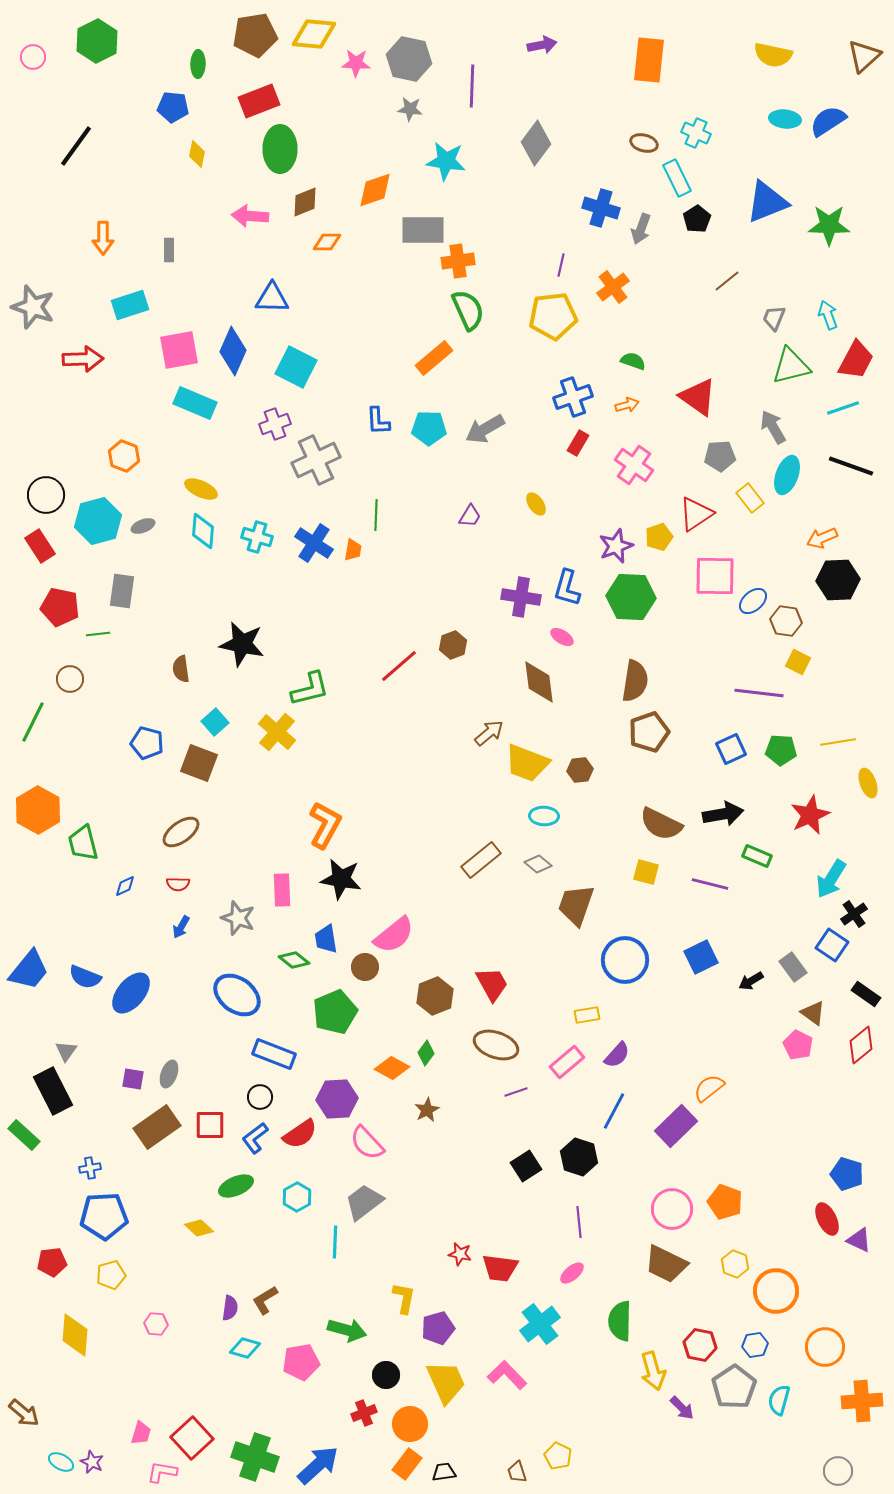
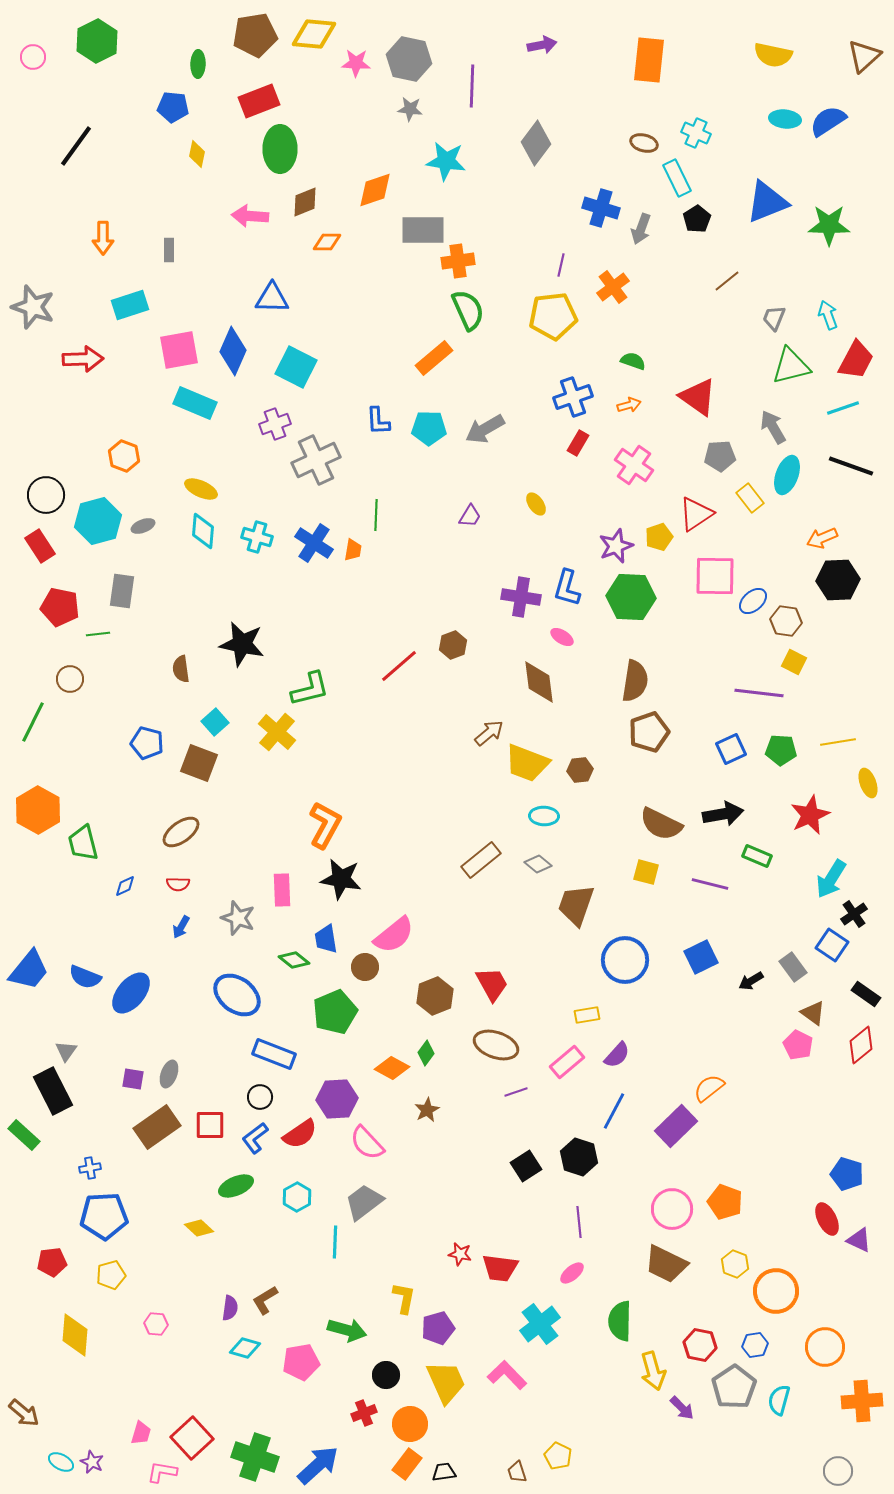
orange arrow at (627, 405): moved 2 px right
yellow square at (798, 662): moved 4 px left
